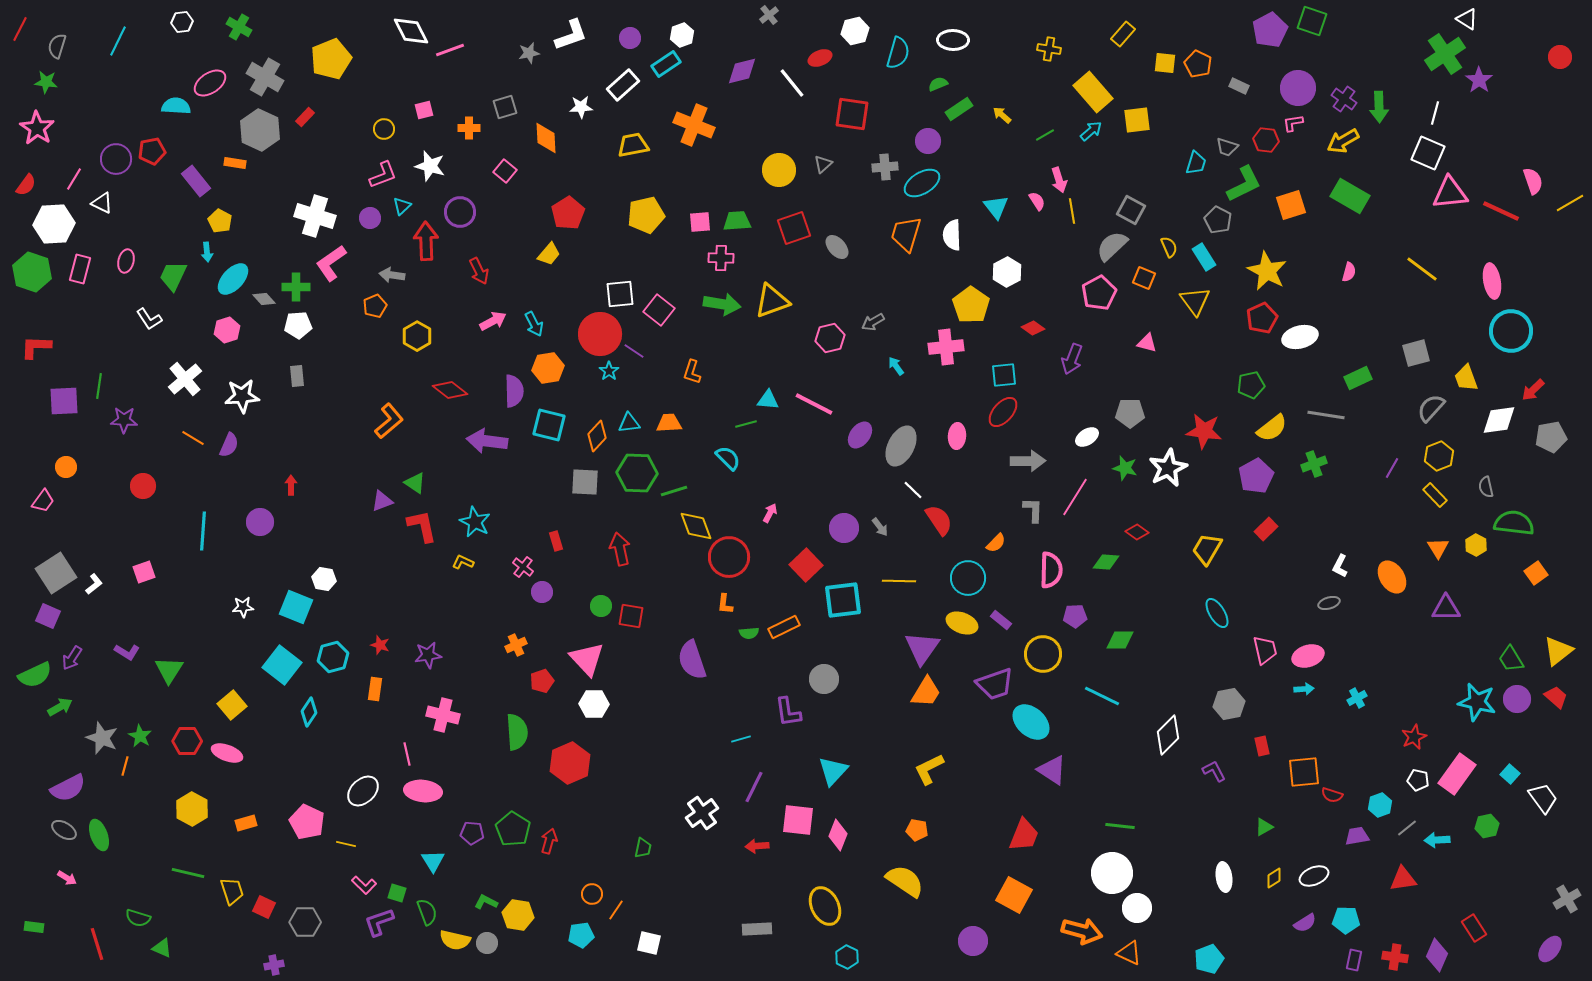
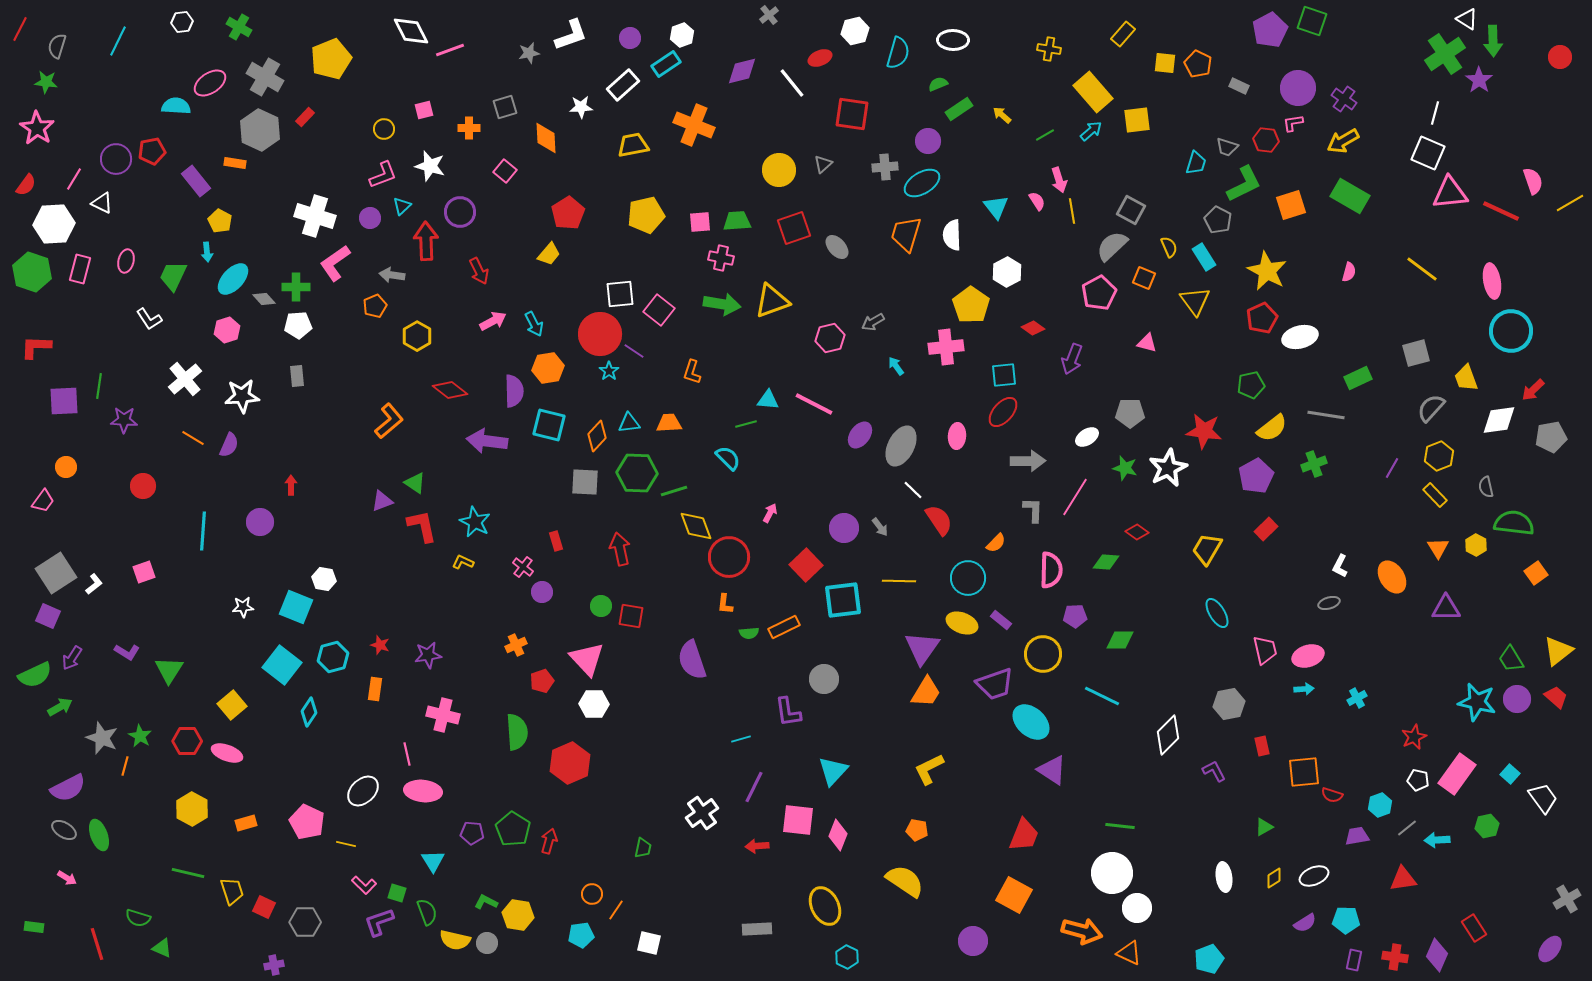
green arrow at (1379, 107): moved 114 px right, 66 px up
pink cross at (721, 258): rotated 10 degrees clockwise
pink L-shape at (331, 263): moved 4 px right
